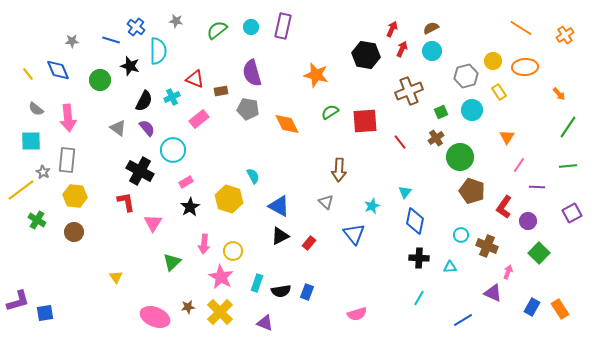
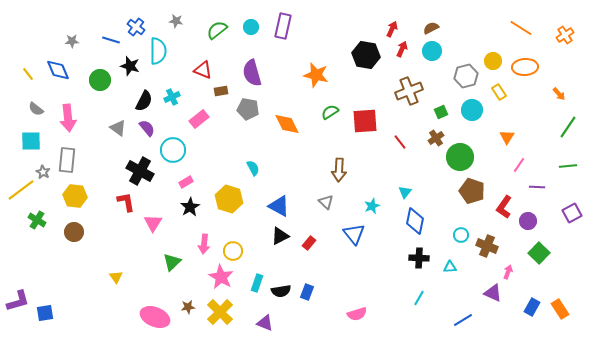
red triangle at (195, 79): moved 8 px right, 9 px up
cyan semicircle at (253, 176): moved 8 px up
